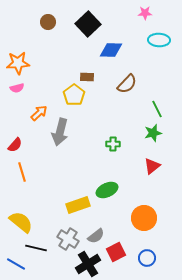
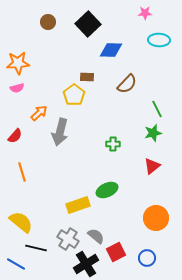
red semicircle: moved 9 px up
orange circle: moved 12 px right
gray semicircle: rotated 102 degrees counterclockwise
black cross: moved 2 px left
